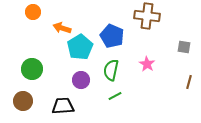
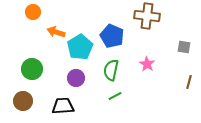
orange arrow: moved 6 px left, 4 px down
purple circle: moved 5 px left, 2 px up
